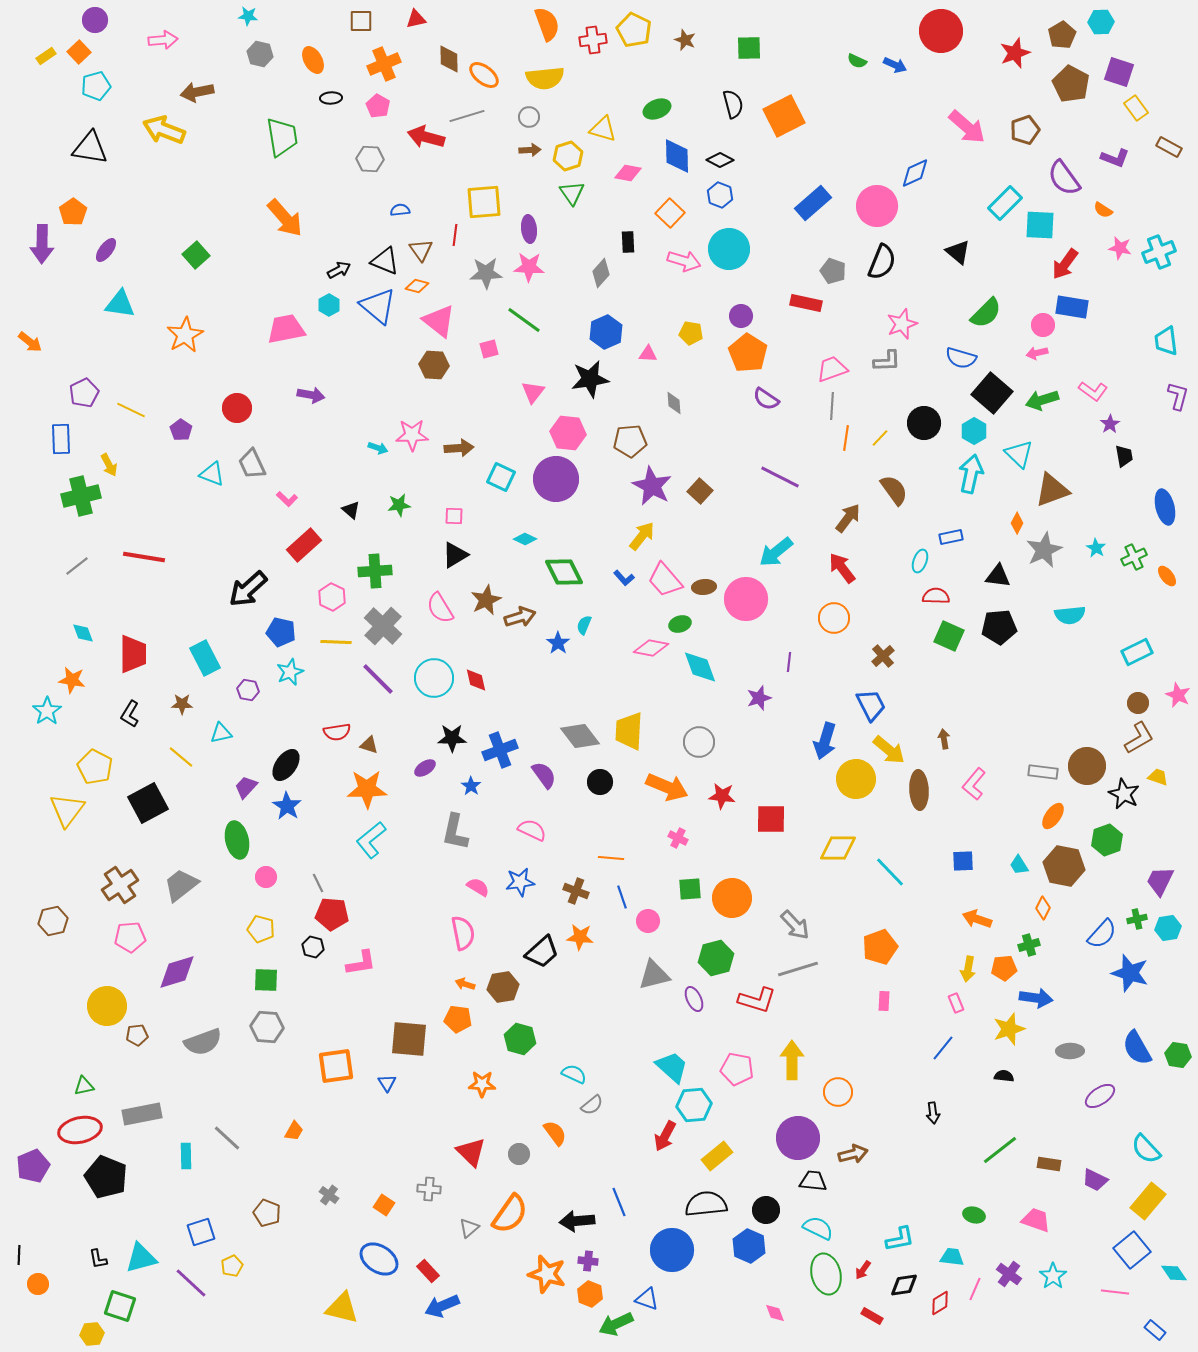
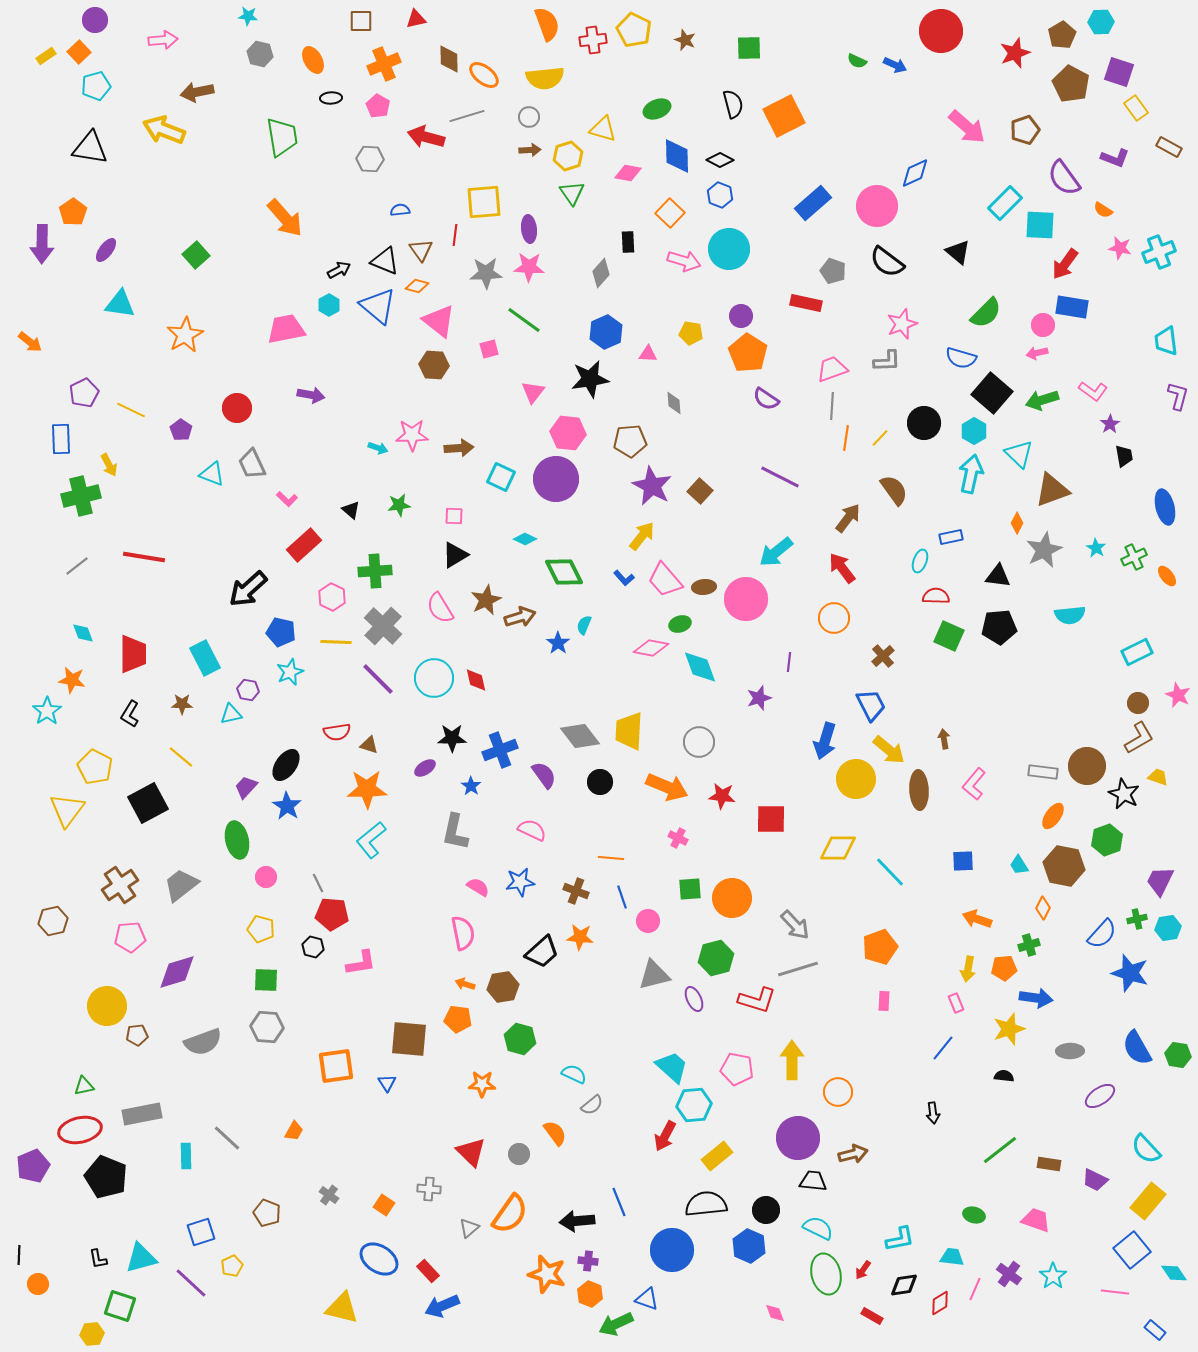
black semicircle at (882, 262): moved 5 px right; rotated 105 degrees clockwise
cyan triangle at (221, 733): moved 10 px right, 19 px up
